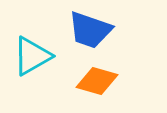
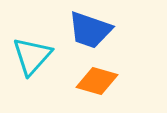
cyan triangle: rotated 18 degrees counterclockwise
